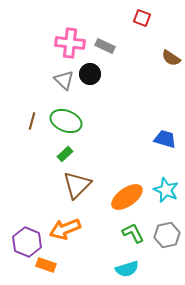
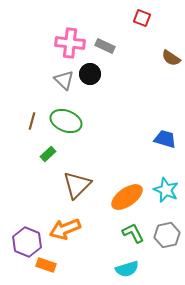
green rectangle: moved 17 px left
